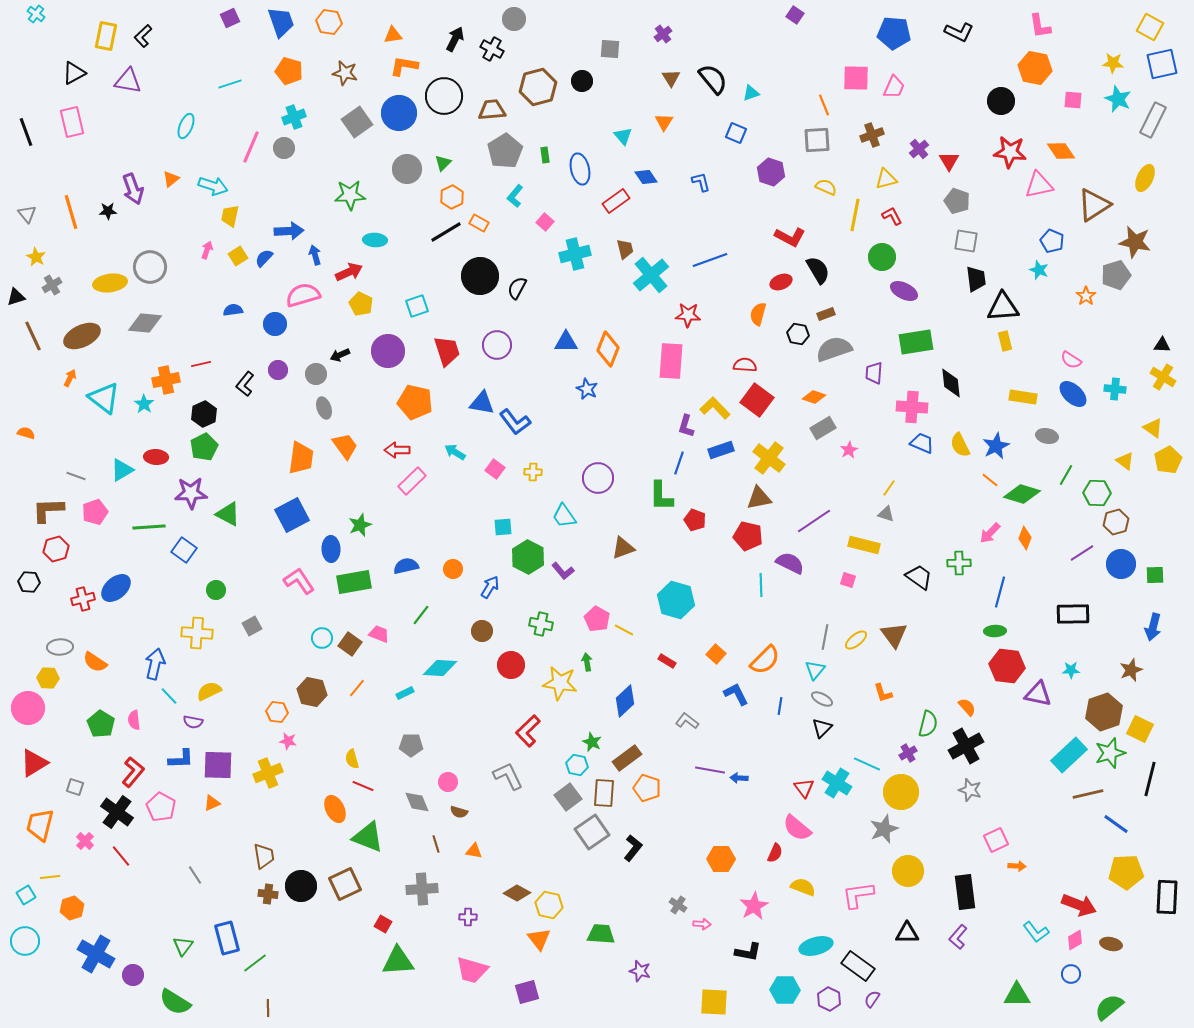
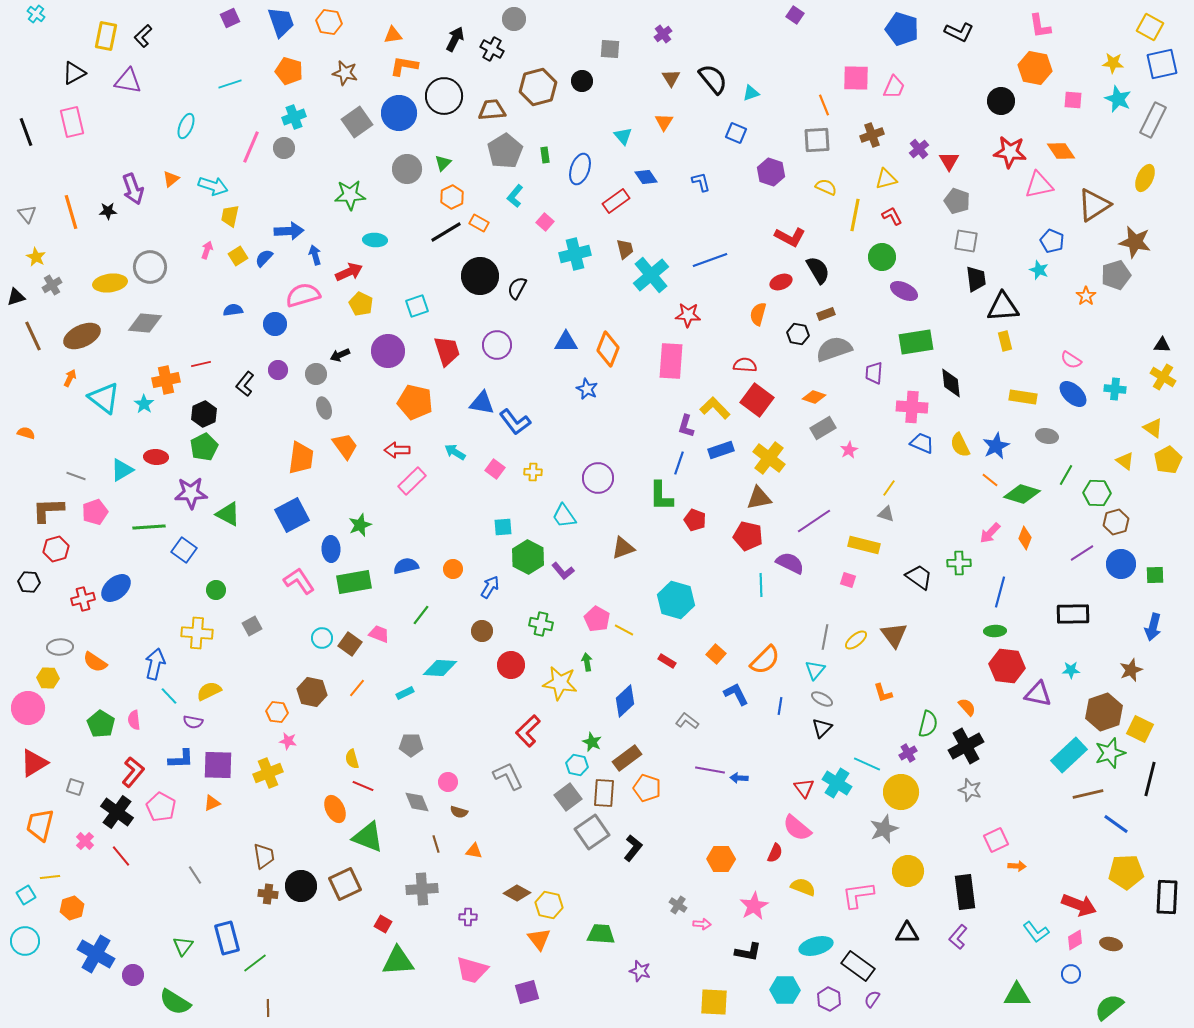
blue pentagon at (894, 33): moved 8 px right, 4 px up; rotated 12 degrees clockwise
blue ellipse at (580, 169): rotated 32 degrees clockwise
